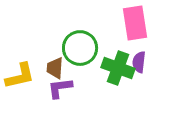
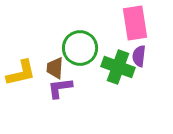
purple semicircle: moved 6 px up
green cross: moved 1 px up
yellow L-shape: moved 1 px right, 3 px up
